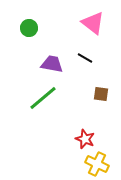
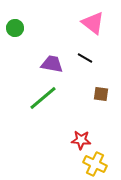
green circle: moved 14 px left
red star: moved 4 px left, 1 px down; rotated 18 degrees counterclockwise
yellow cross: moved 2 px left
